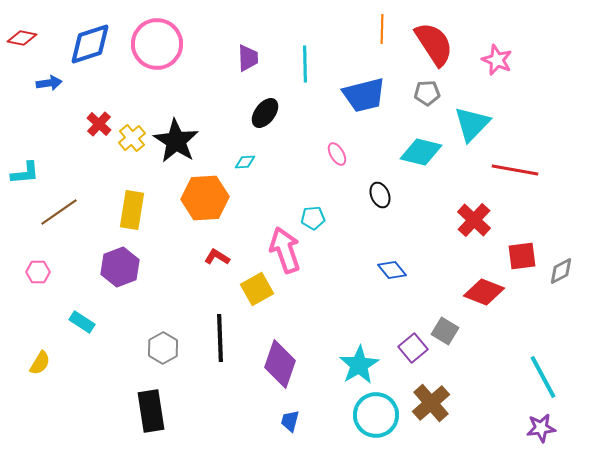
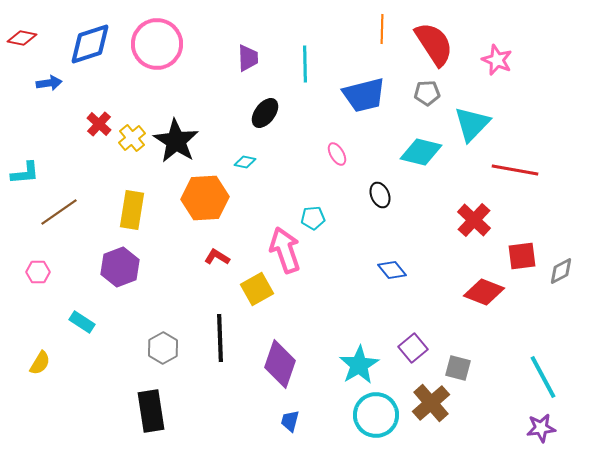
cyan diamond at (245, 162): rotated 15 degrees clockwise
gray square at (445, 331): moved 13 px right, 37 px down; rotated 16 degrees counterclockwise
